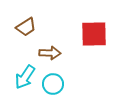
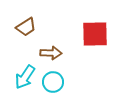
red square: moved 1 px right
brown arrow: moved 1 px right
cyan circle: moved 2 px up
